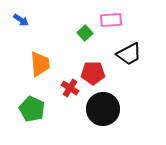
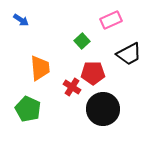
pink rectangle: rotated 20 degrees counterclockwise
green square: moved 3 px left, 8 px down
orange trapezoid: moved 4 px down
red cross: moved 2 px right, 1 px up
green pentagon: moved 4 px left
